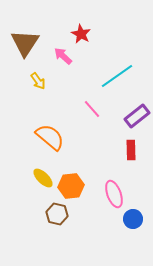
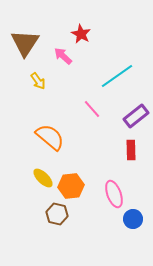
purple rectangle: moved 1 px left
